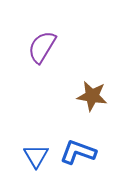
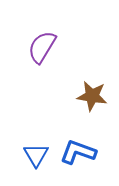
blue triangle: moved 1 px up
